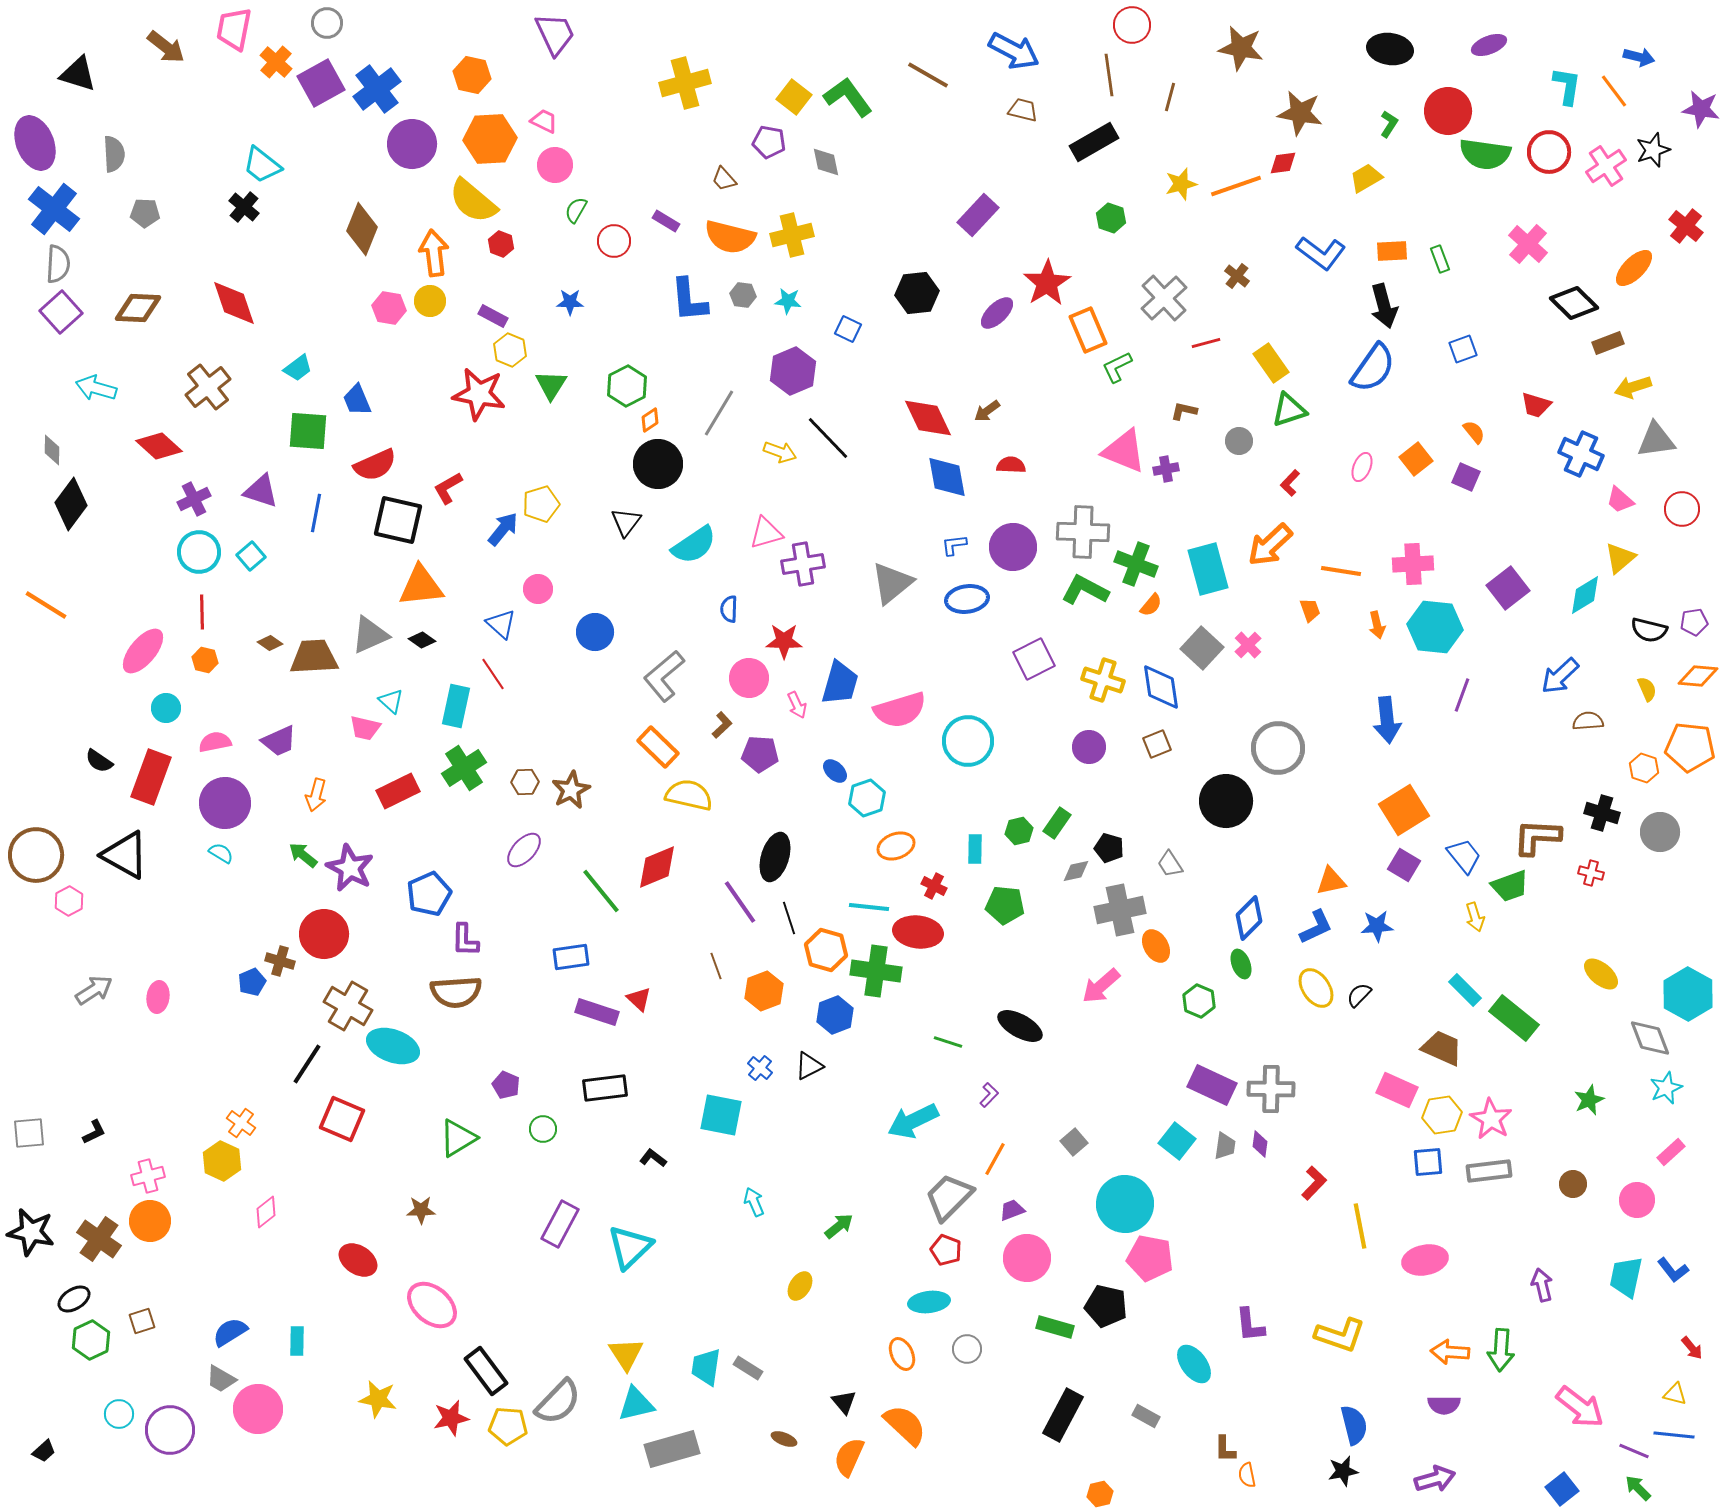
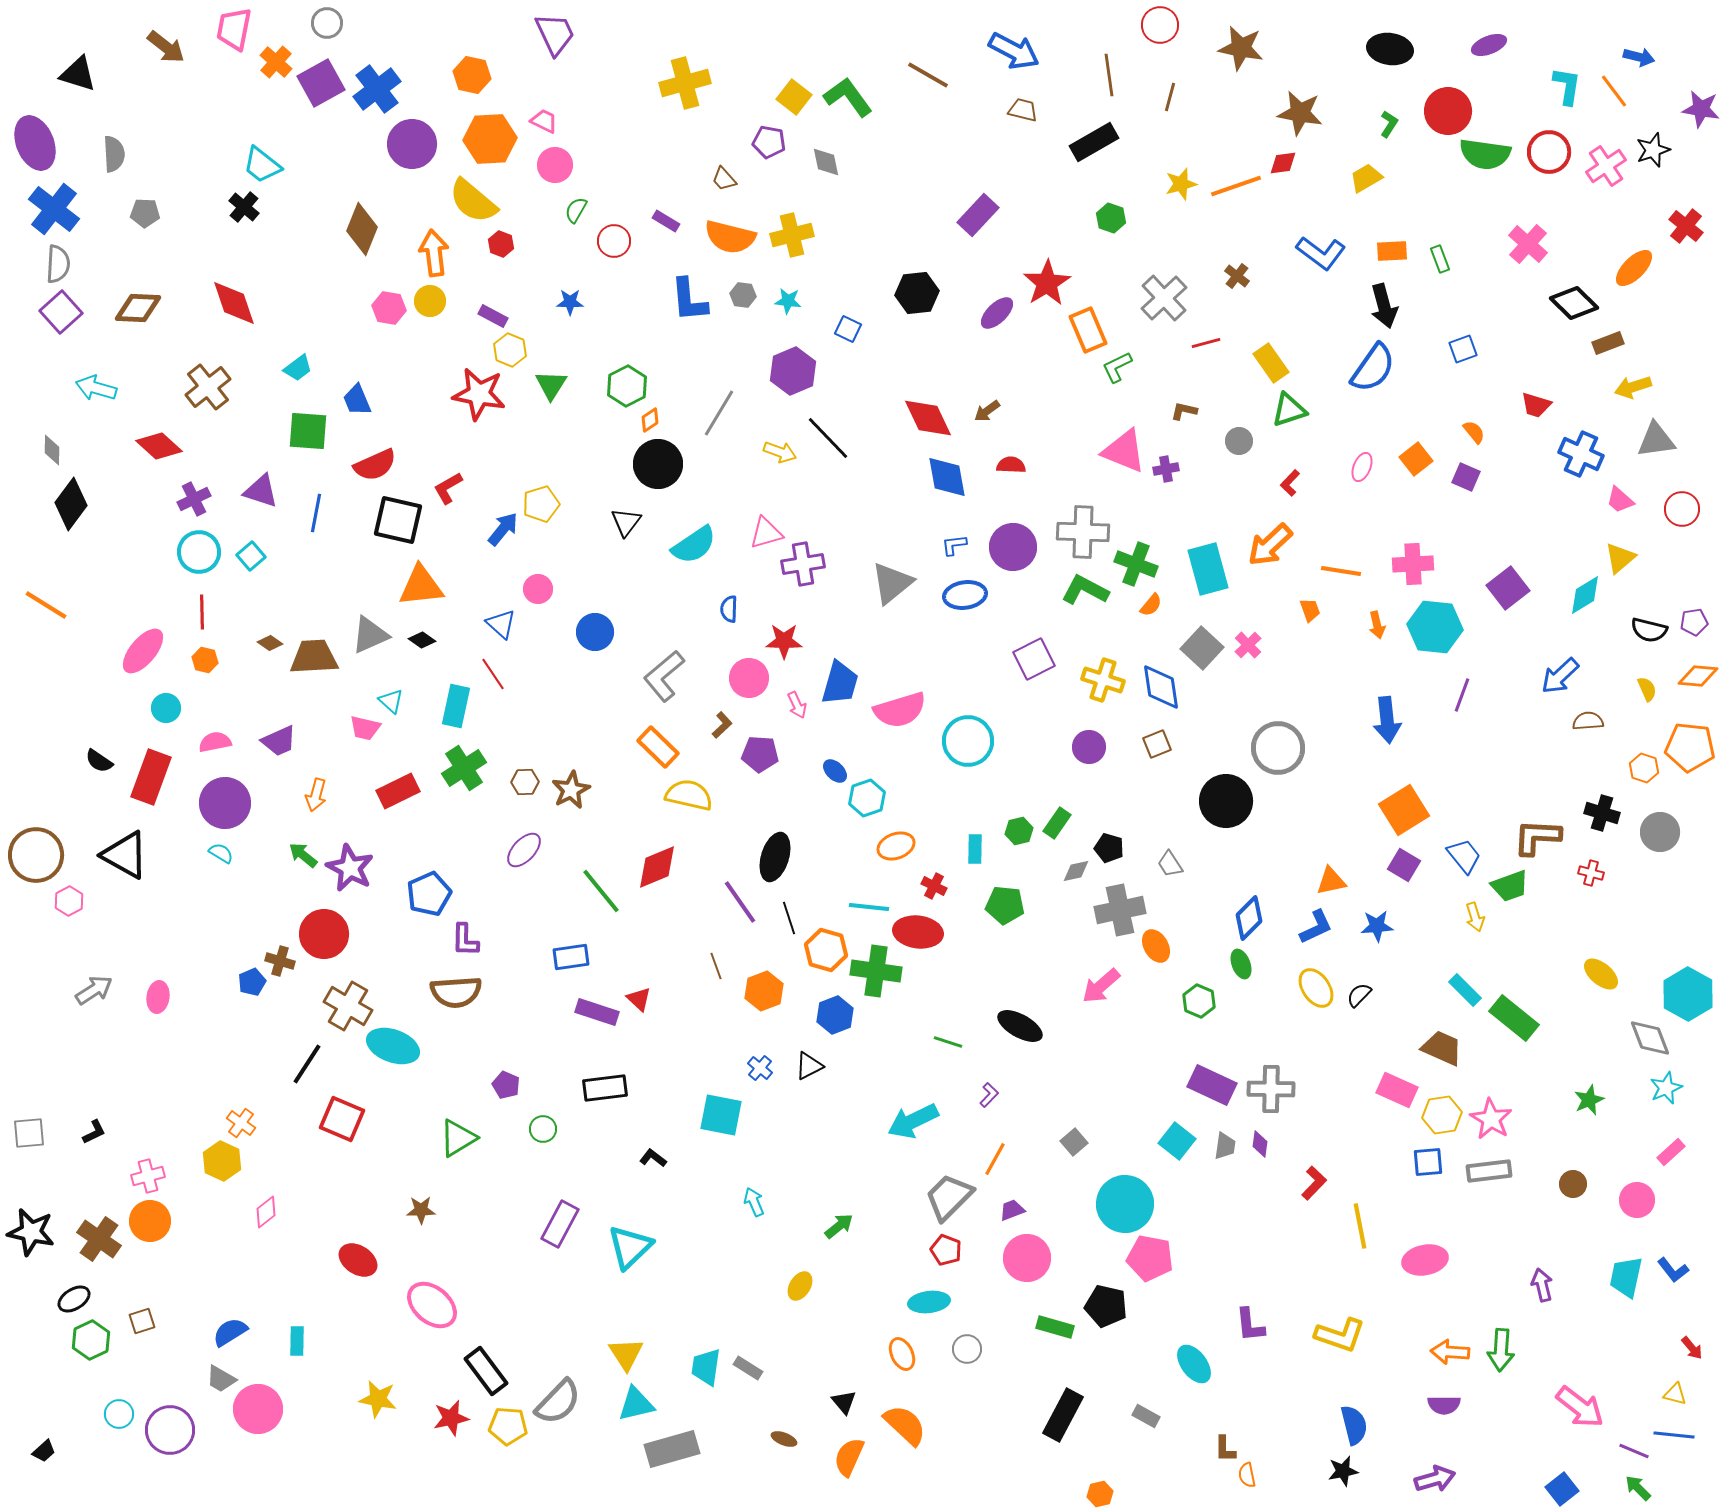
red circle at (1132, 25): moved 28 px right
blue ellipse at (967, 599): moved 2 px left, 4 px up
